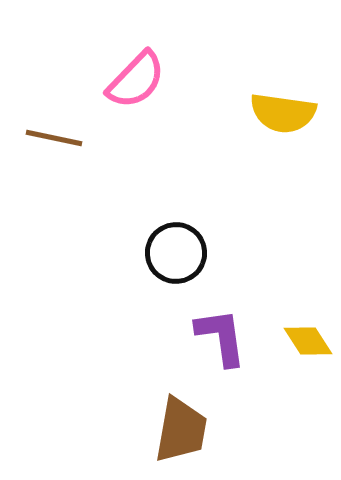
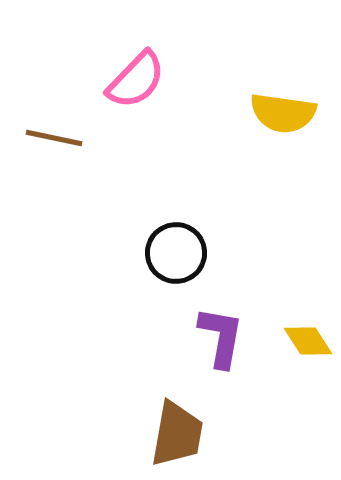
purple L-shape: rotated 18 degrees clockwise
brown trapezoid: moved 4 px left, 4 px down
